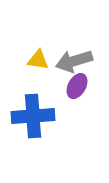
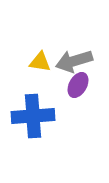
yellow triangle: moved 2 px right, 2 px down
purple ellipse: moved 1 px right, 1 px up
